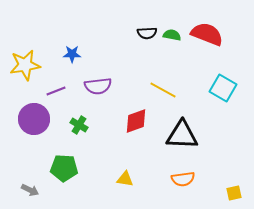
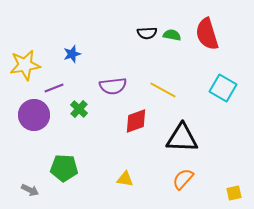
red semicircle: rotated 128 degrees counterclockwise
blue star: rotated 18 degrees counterclockwise
purple semicircle: moved 15 px right
purple line: moved 2 px left, 3 px up
purple circle: moved 4 px up
green cross: moved 16 px up; rotated 12 degrees clockwise
black triangle: moved 3 px down
orange semicircle: rotated 140 degrees clockwise
